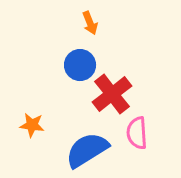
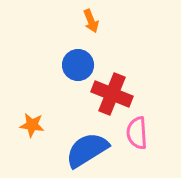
orange arrow: moved 1 px right, 2 px up
blue circle: moved 2 px left
red cross: rotated 30 degrees counterclockwise
